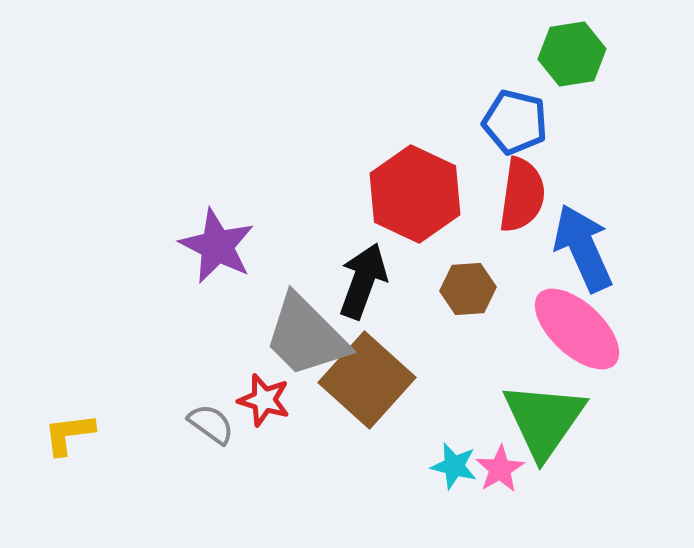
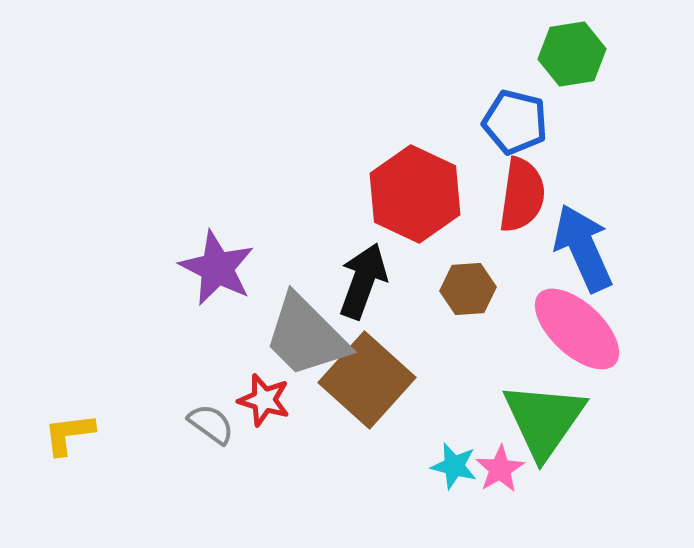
purple star: moved 22 px down
